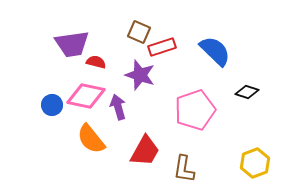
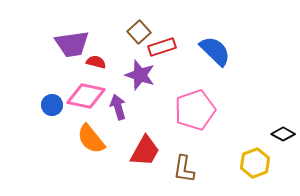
brown square: rotated 25 degrees clockwise
black diamond: moved 36 px right, 42 px down; rotated 10 degrees clockwise
